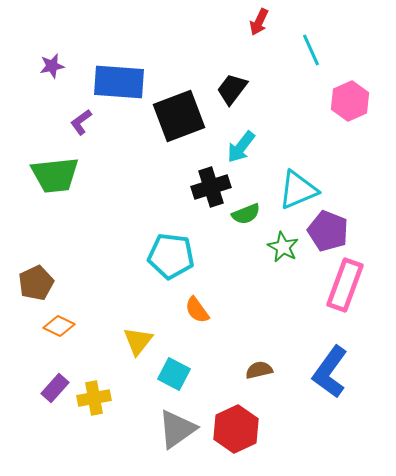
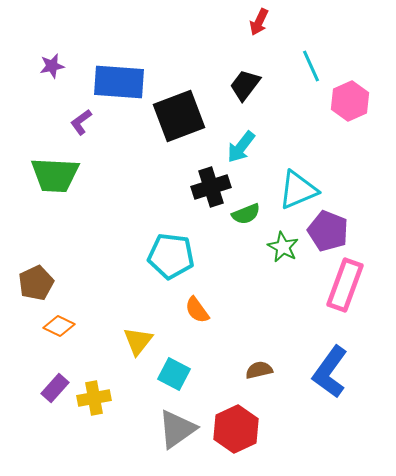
cyan line: moved 16 px down
black trapezoid: moved 13 px right, 4 px up
green trapezoid: rotated 9 degrees clockwise
